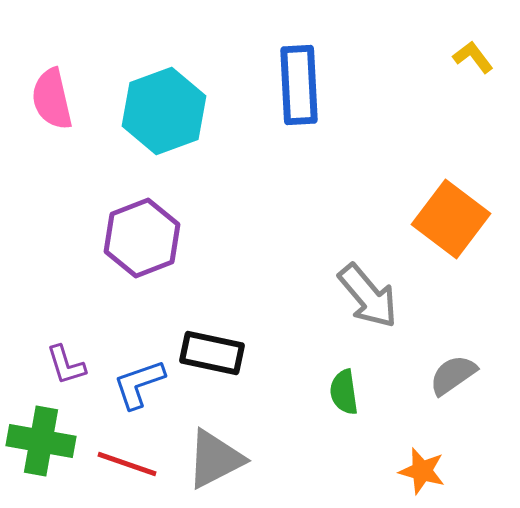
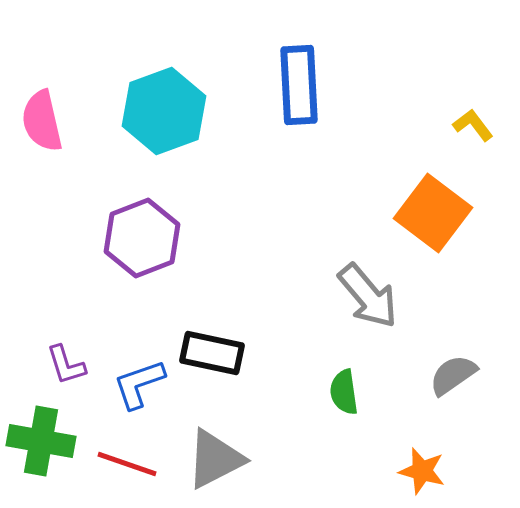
yellow L-shape: moved 68 px down
pink semicircle: moved 10 px left, 22 px down
orange square: moved 18 px left, 6 px up
